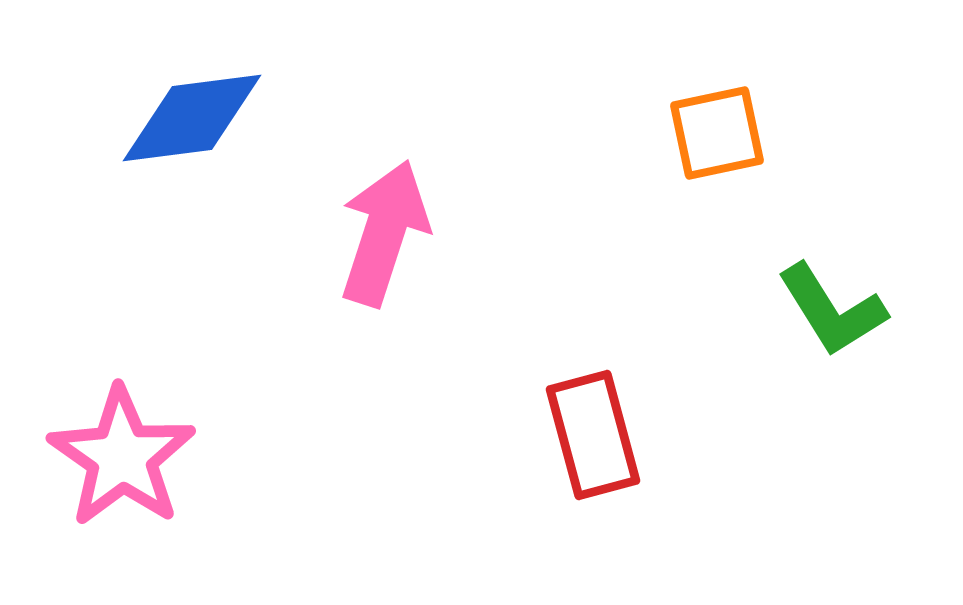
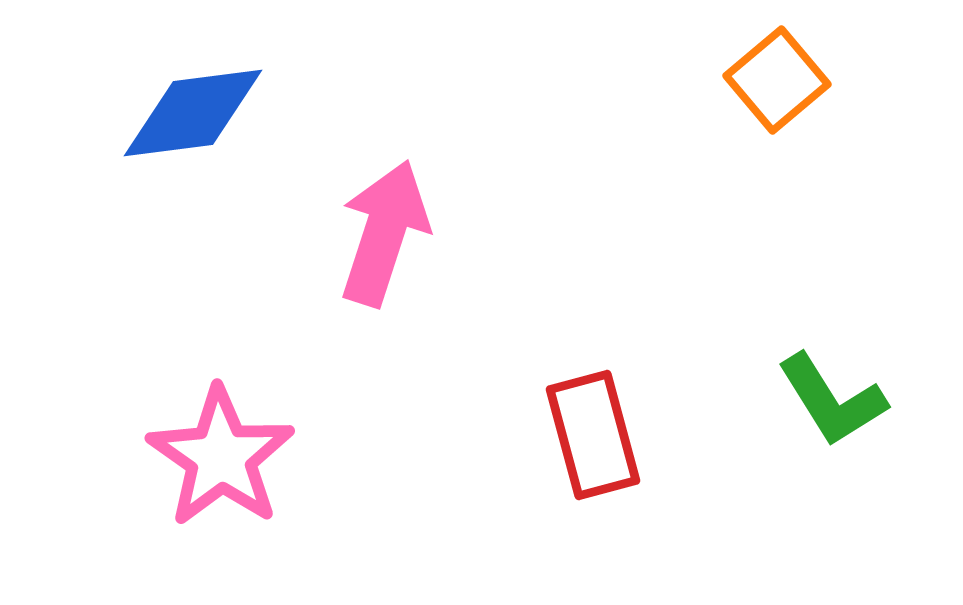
blue diamond: moved 1 px right, 5 px up
orange square: moved 60 px right, 53 px up; rotated 28 degrees counterclockwise
green L-shape: moved 90 px down
pink star: moved 99 px right
